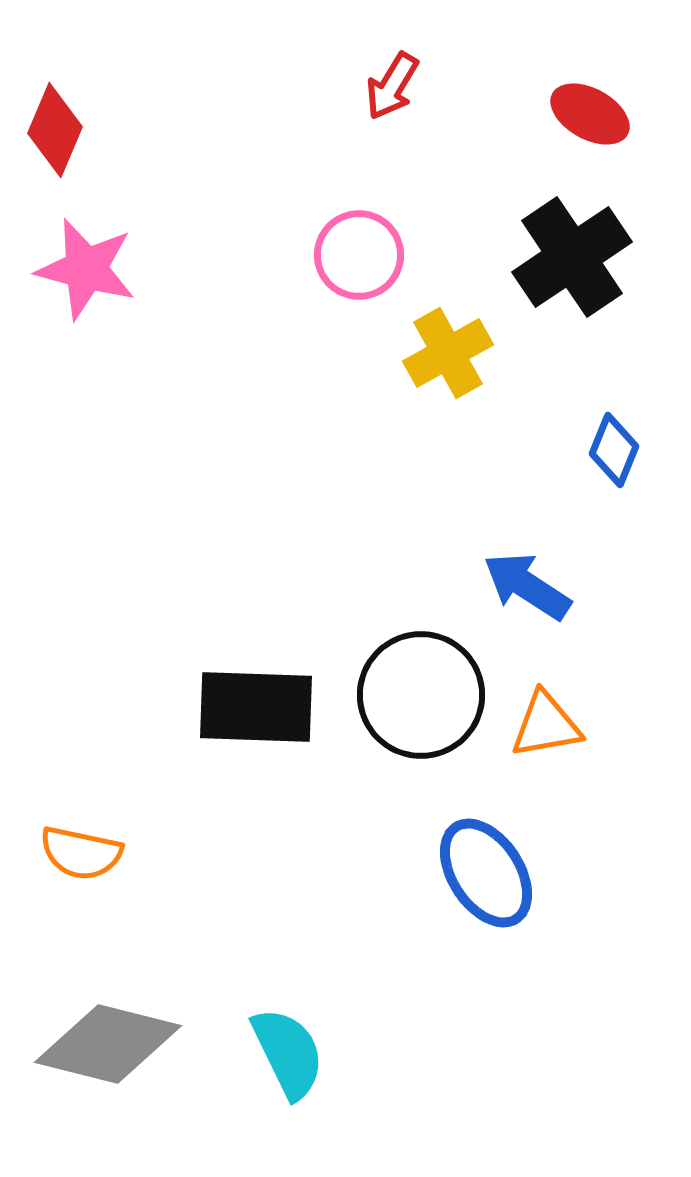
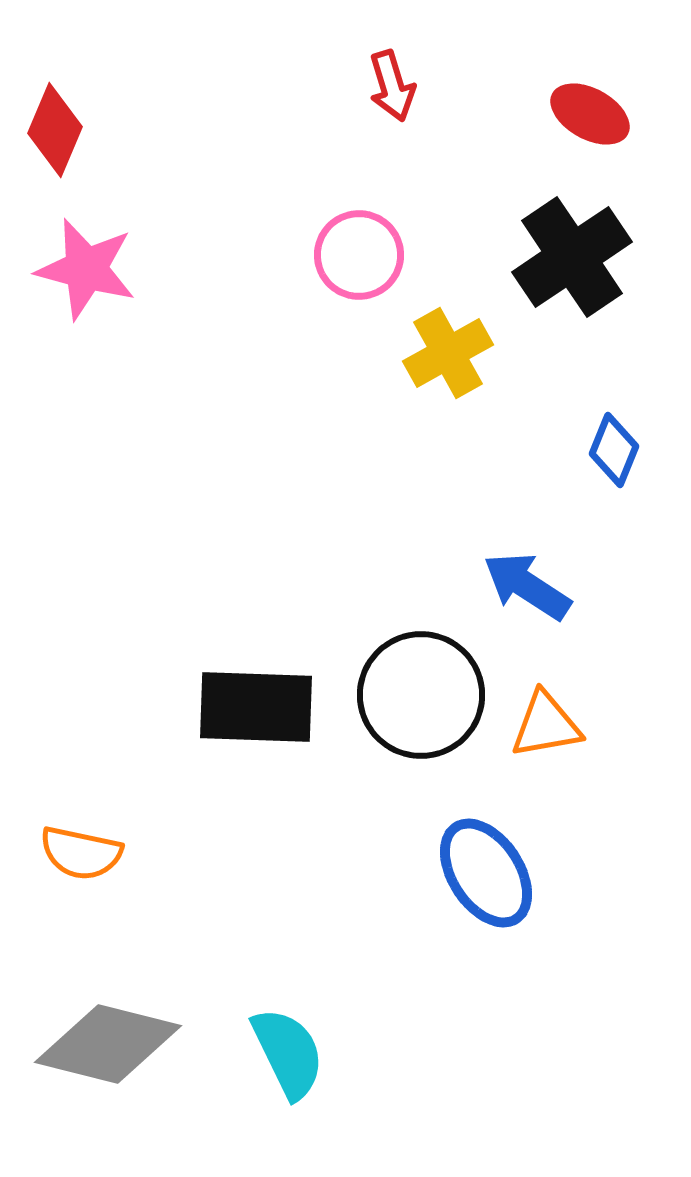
red arrow: rotated 48 degrees counterclockwise
